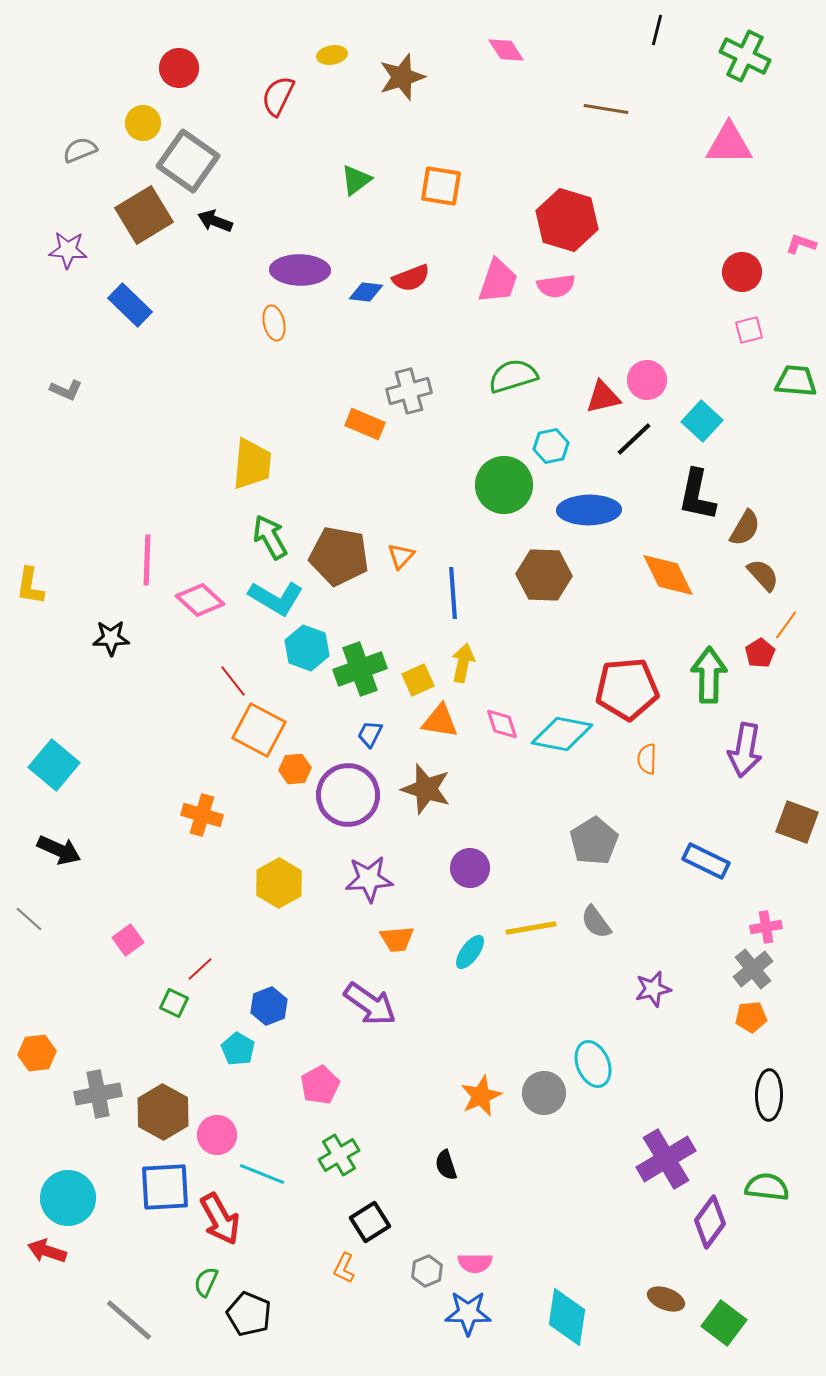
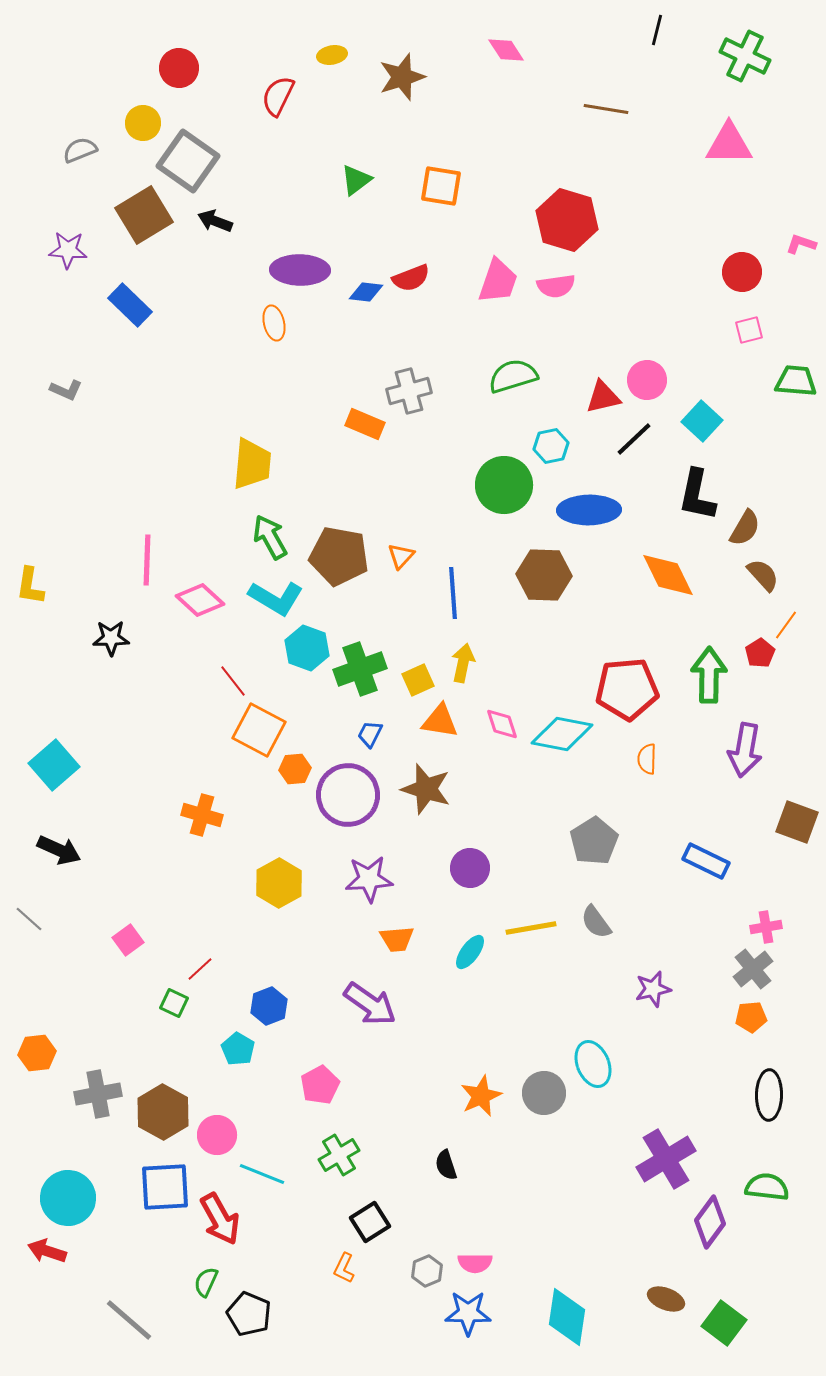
cyan square at (54, 765): rotated 9 degrees clockwise
